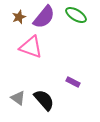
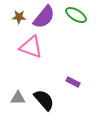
brown star: rotated 24 degrees clockwise
gray triangle: rotated 35 degrees counterclockwise
